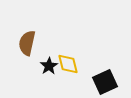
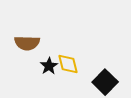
brown semicircle: rotated 100 degrees counterclockwise
black square: rotated 20 degrees counterclockwise
